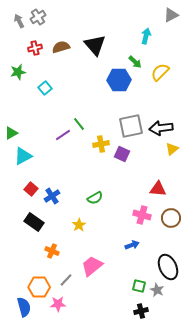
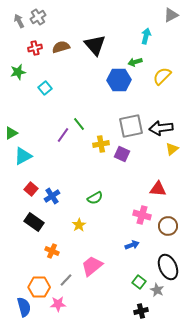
green arrow: rotated 120 degrees clockwise
yellow semicircle: moved 2 px right, 4 px down
purple line: rotated 21 degrees counterclockwise
brown circle: moved 3 px left, 8 px down
green square: moved 4 px up; rotated 24 degrees clockwise
